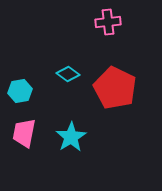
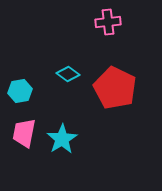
cyan star: moved 9 px left, 2 px down
